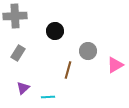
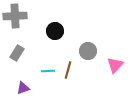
gray rectangle: moved 1 px left
pink triangle: rotated 18 degrees counterclockwise
purple triangle: rotated 24 degrees clockwise
cyan line: moved 26 px up
